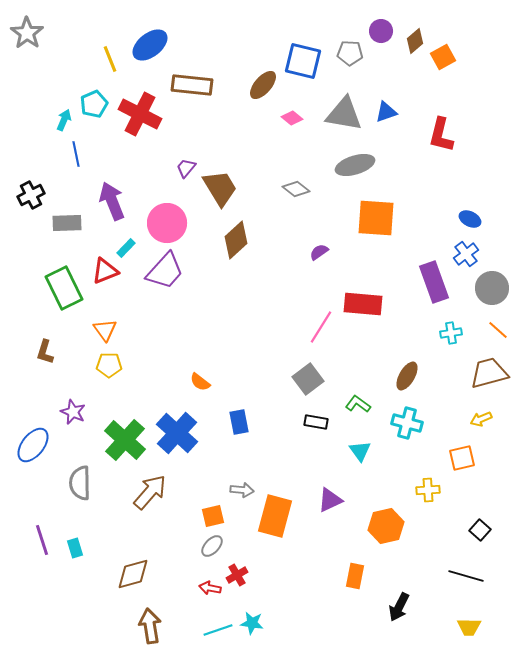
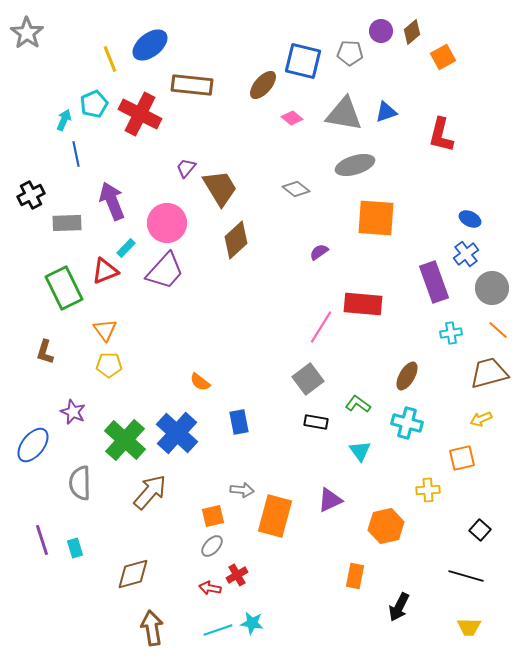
brown diamond at (415, 41): moved 3 px left, 9 px up
brown arrow at (150, 626): moved 2 px right, 2 px down
